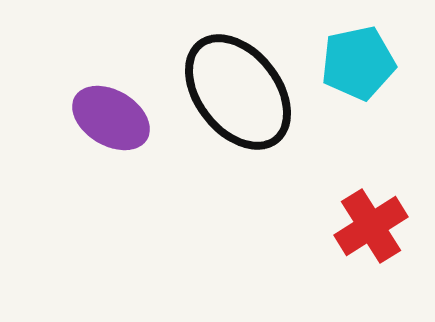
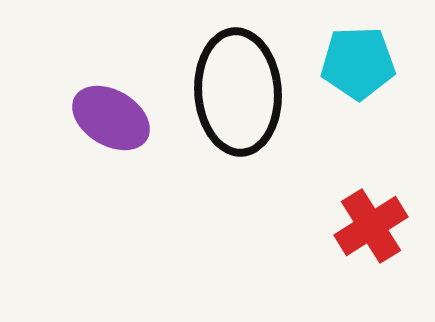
cyan pentagon: rotated 10 degrees clockwise
black ellipse: rotated 34 degrees clockwise
